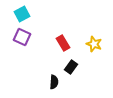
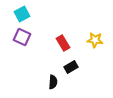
yellow star: moved 1 px right, 4 px up; rotated 14 degrees counterclockwise
black rectangle: rotated 24 degrees clockwise
black semicircle: moved 1 px left
